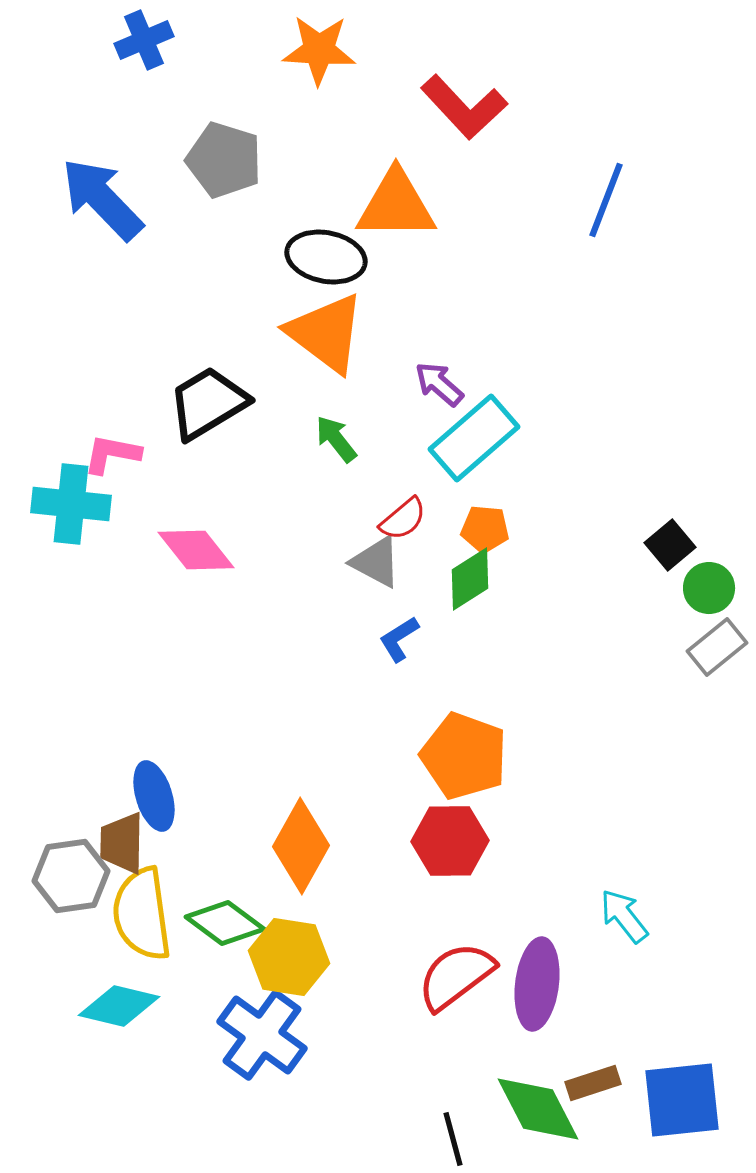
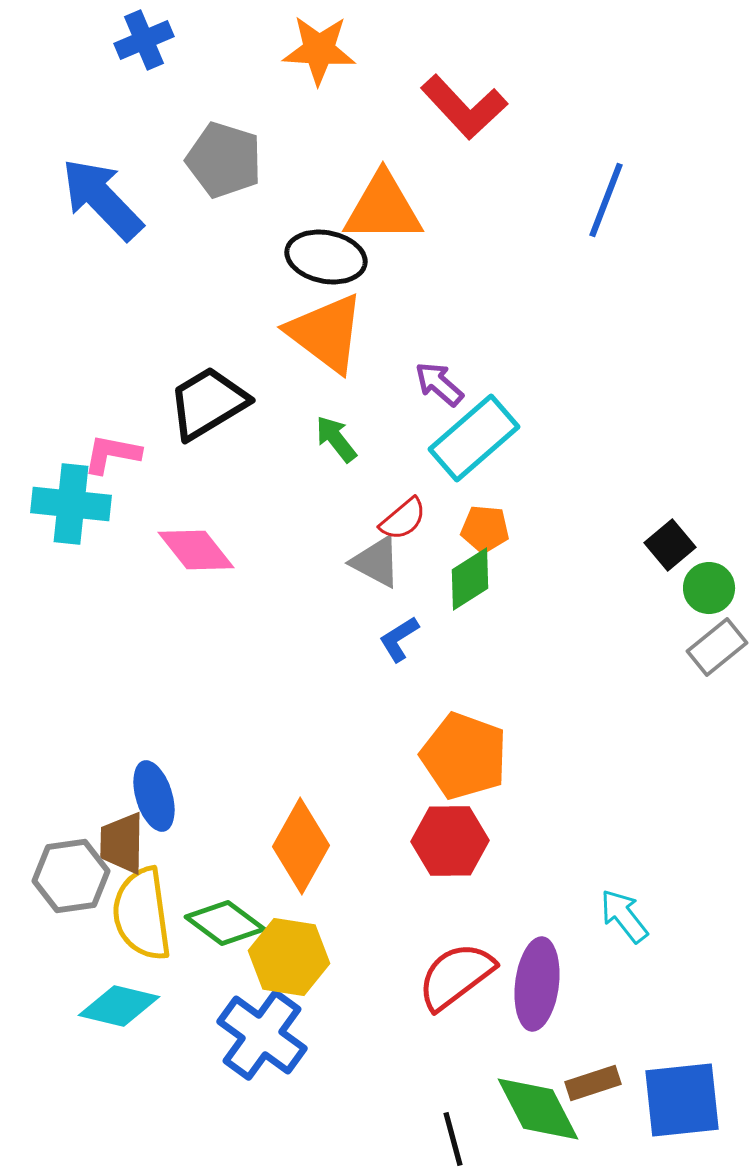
orange triangle at (396, 205): moved 13 px left, 3 px down
